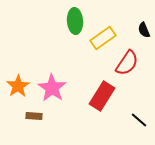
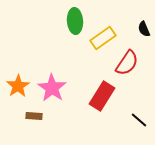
black semicircle: moved 1 px up
